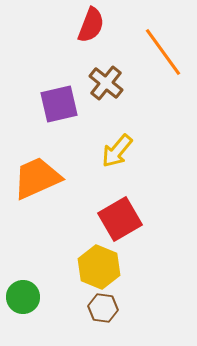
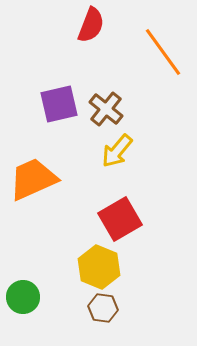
brown cross: moved 26 px down
orange trapezoid: moved 4 px left, 1 px down
